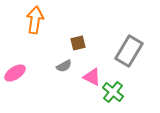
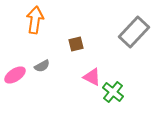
brown square: moved 2 px left, 1 px down
gray rectangle: moved 5 px right, 19 px up; rotated 12 degrees clockwise
gray semicircle: moved 22 px left
pink ellipse: moved 2 px down
